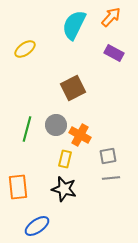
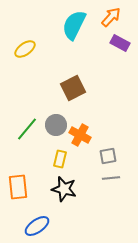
purple rectangle: moved 6 px right, 10 px up
green line: rotated 25 degrees clockwise
yellow rectangle: moved 5 px left
